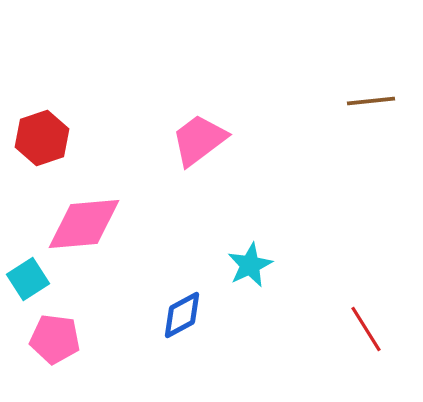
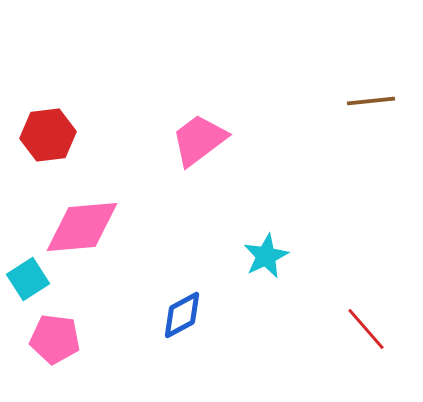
red hexagon: moved 6 px right, 3 px up; rotated 12 degrees clockwise
pink diamond: moved 2 px left, 3 px down
cyan star: moved 16 px right, 9 px up
red line: rotated 9 degrees counterclockwise
